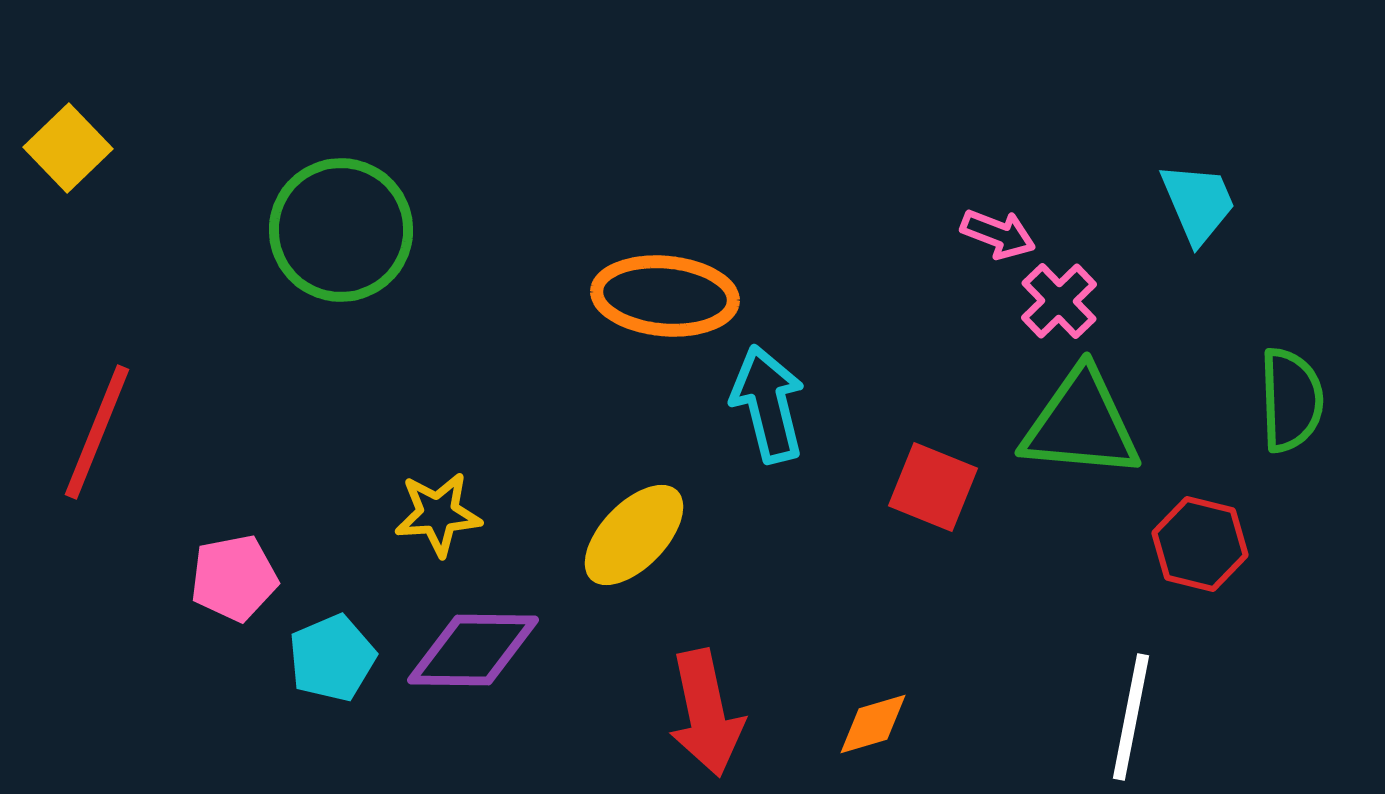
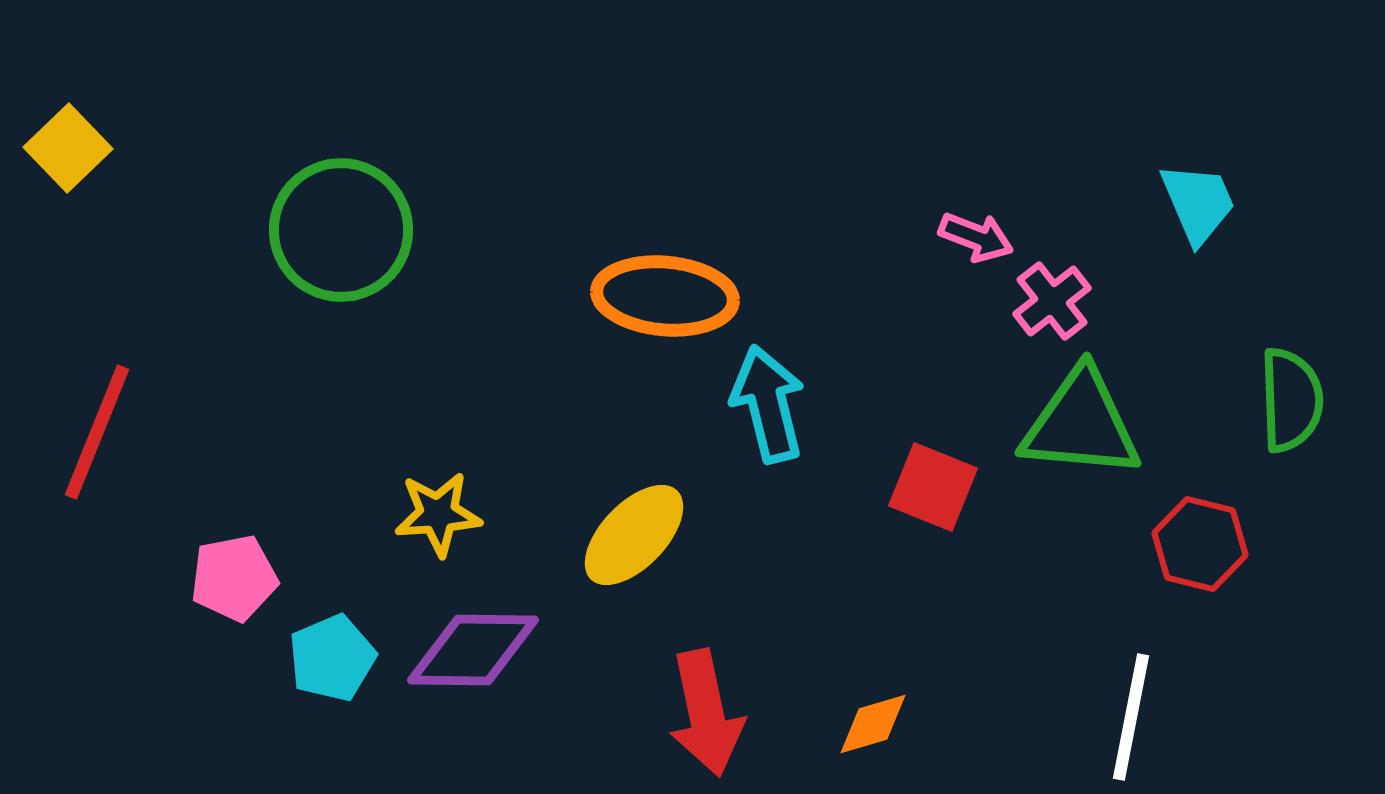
pink arrow: moved 22 px left, 3 px down
pink cross: moved 7 px left; rotated 6 degrees clockwise
